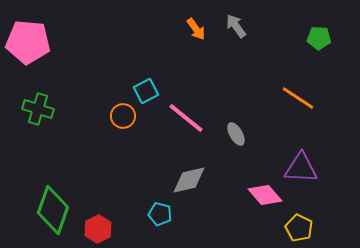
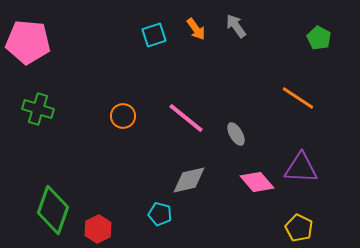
green pentagon: rotated 25 degrees clockwise
cyan square: moved 8 px right, 56 px up; rotated 10 degrees clockwise
pink diamond: moved 8 px left, 13 px up
